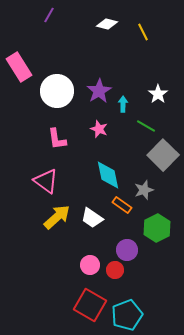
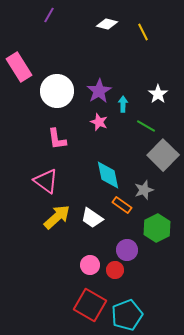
pink star: moved 7 px up
